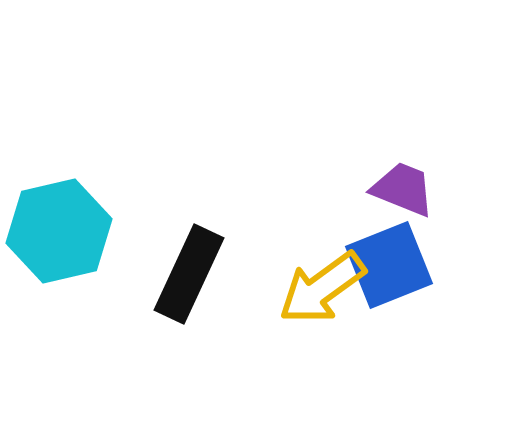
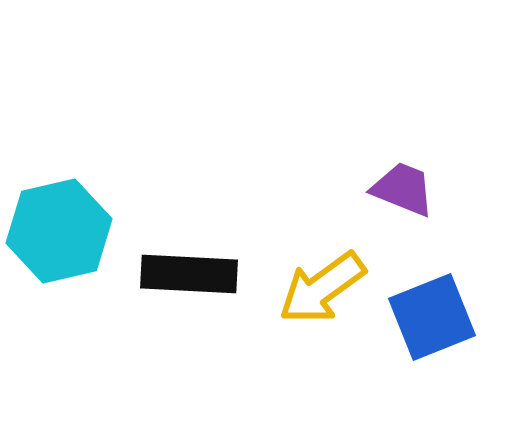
blue square: moved 43 px right, 52 px down
black rectangle: rotated 68 degrees clockwise
